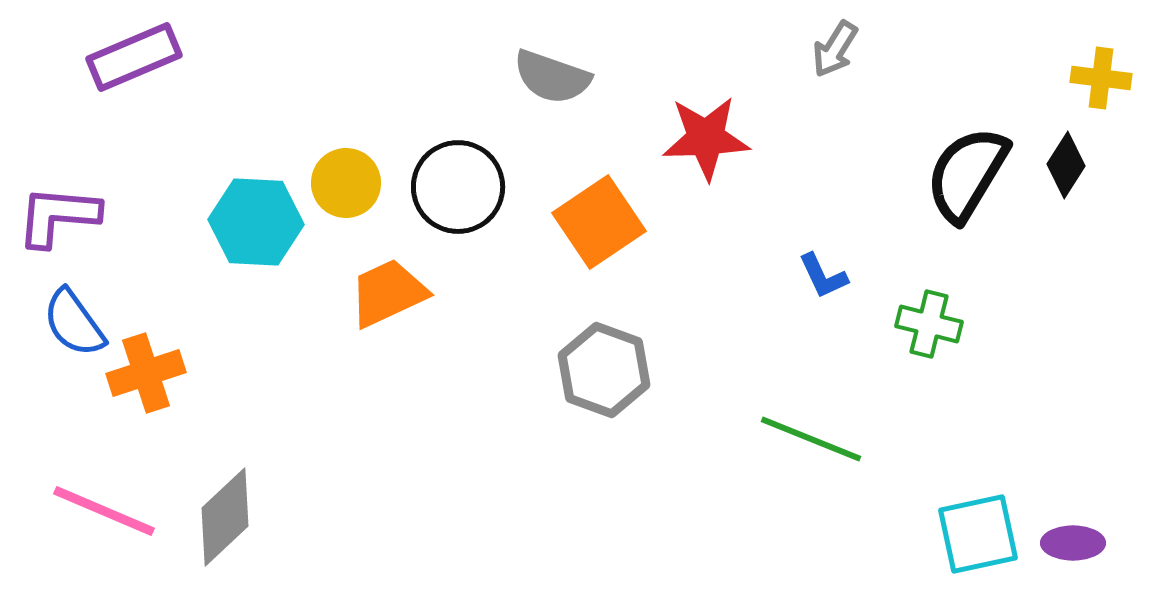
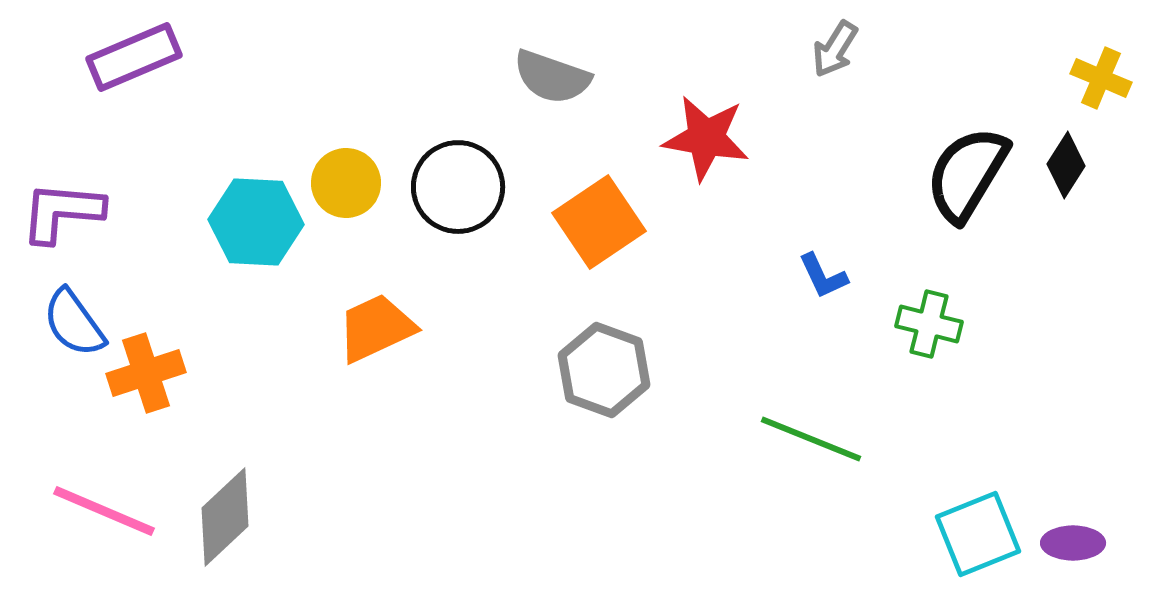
yellow cross: rotated 16 degrees clockwise
red star: rotated 12 degrees clockwise
purple L-shape: moved 4 px right, 4 px up
orange trapezoid: moved 12 px left, 35 px down
cyan square: rotated 10 degrees counterclockwise
